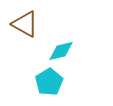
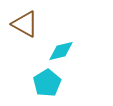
cyan pentagon: moved 2 px left, 1 px down
